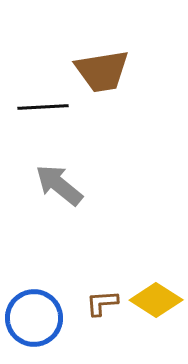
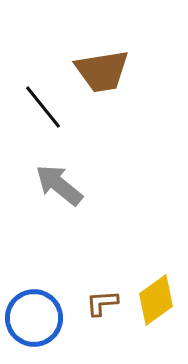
black line: rotated 54 degrees clockwise
yellow diamond: rotated 69 degrees counterclockwise
